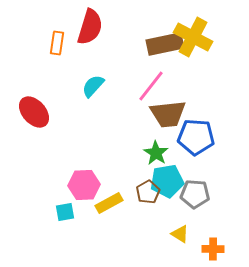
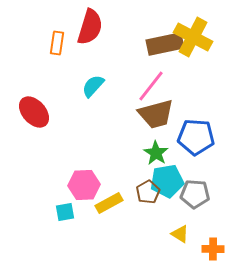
brown trapezoid: moved 12 px left; rotated 9 degrees counterclockwise
